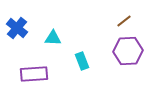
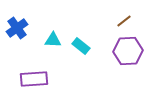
blue cross: rotated 15 degrees clockwise
cyan triangle: moved 2 px down
cyan rectangle: moved 1 px left, 15 px up; rotated 30 degrees counterclockwise
purple rectangle: moved 5 px down
